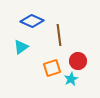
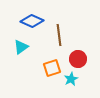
red circle: moved 2 px up
